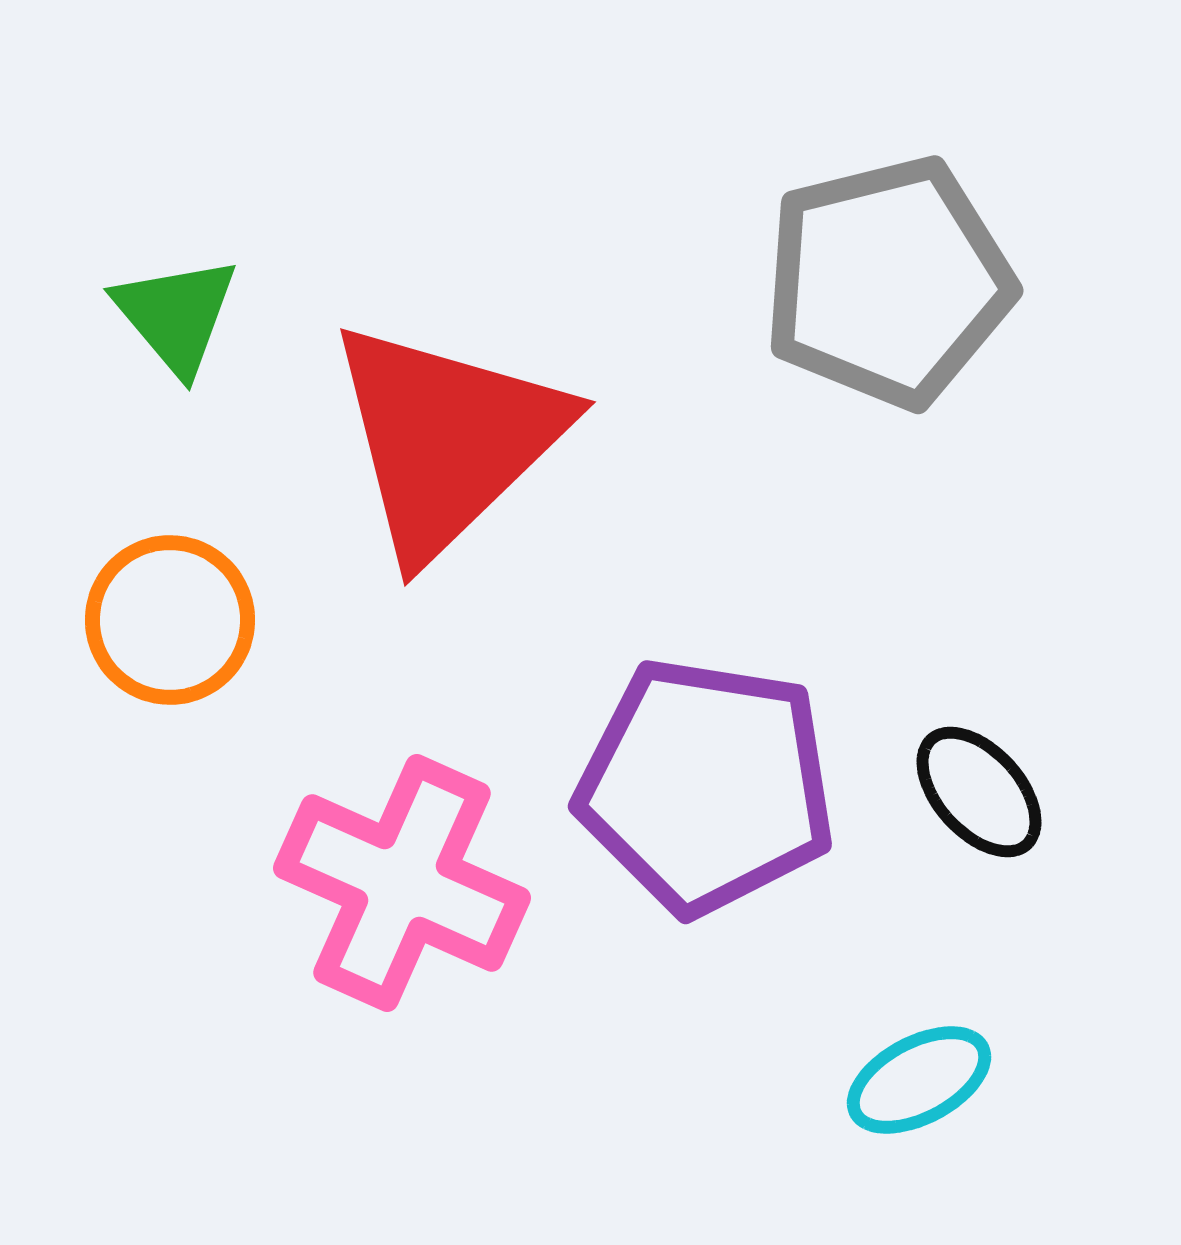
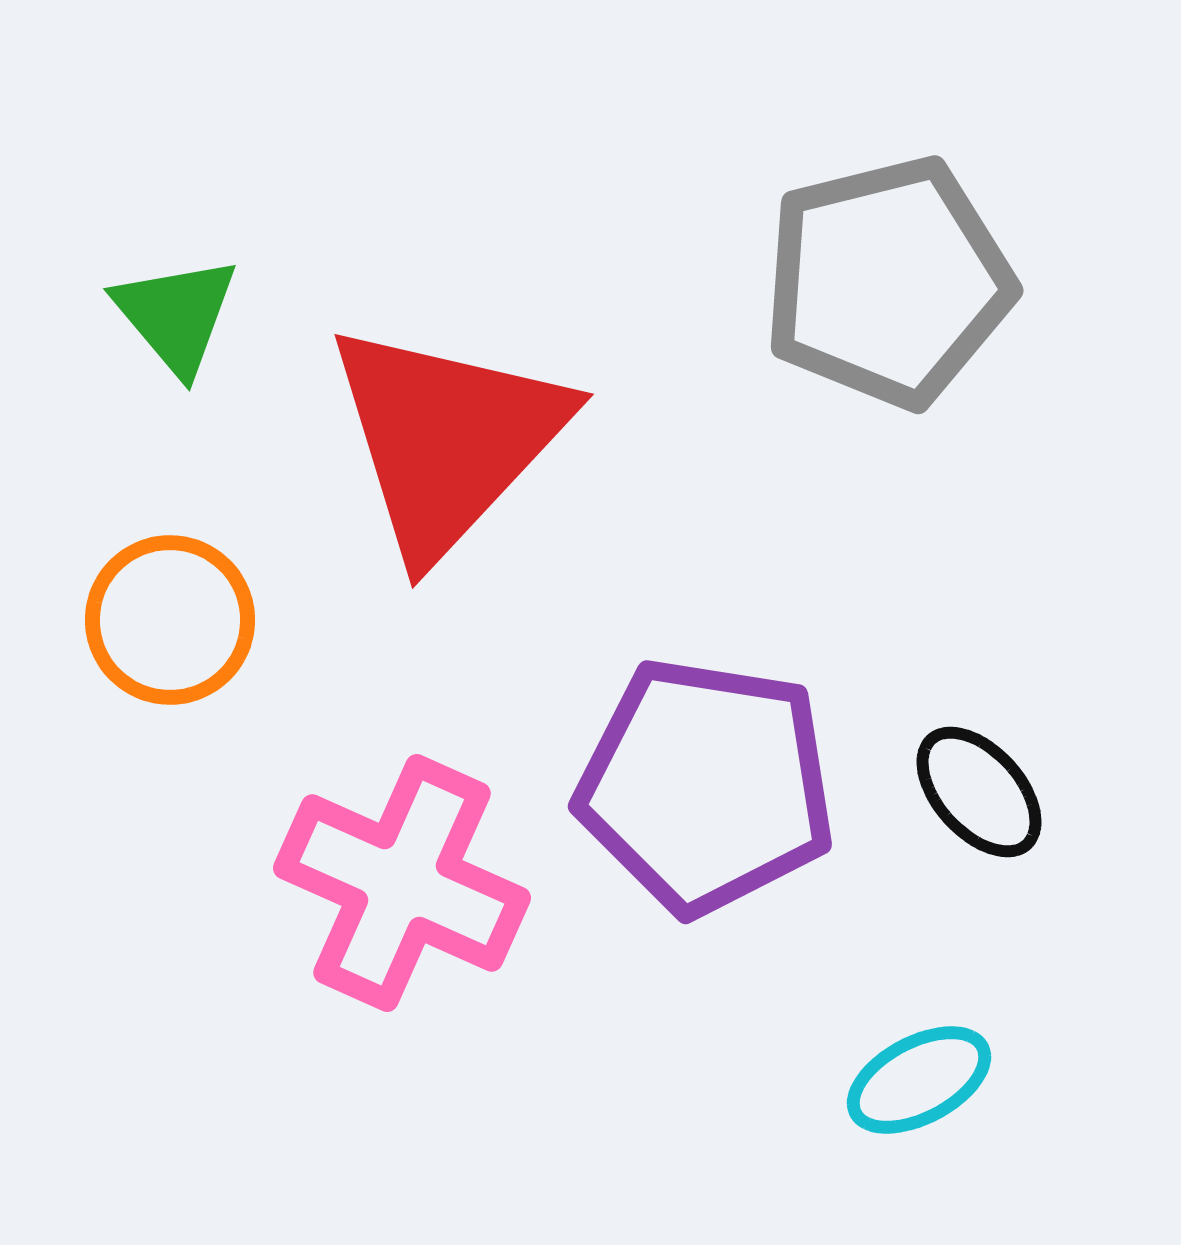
red triangle: rotated 3 degrees counterclockwise
